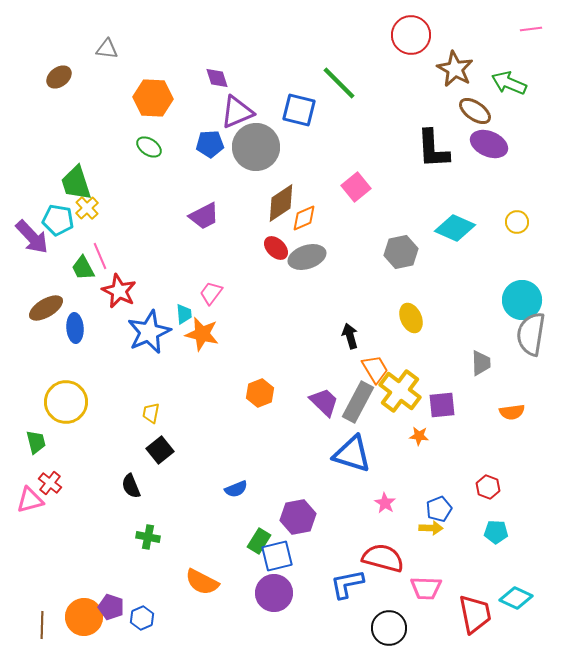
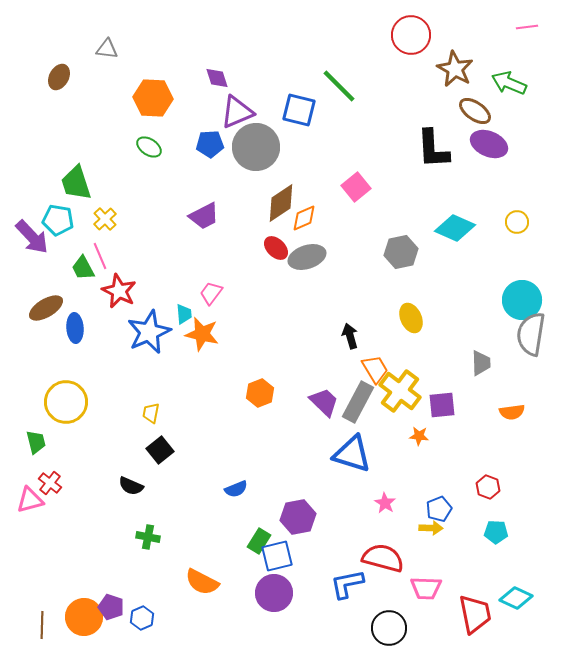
pink line at (531, 29): moved 4 px left, 2 px up
brown ellipse at (59, 77): rotated 25 degrees counterclockwise
green line at (339, 83): moved 3 px down
yellow cross at (87, 208): moved 18 px right, 11 px down
black semicircle at (131, 486): rotated 45 degrees counterclockwise
